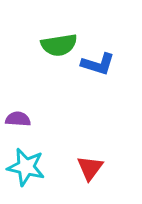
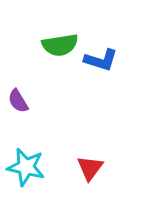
green semicircle: moved 1 px right
blue L-shape: moved 3 px right, 4 px up
purple semicircle: moved 18 px up; rotated 125 degrees counterclockwise
